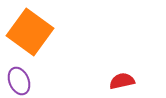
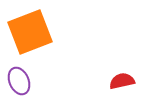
orange square: rotated 33 degrees clockwise
